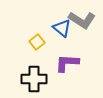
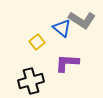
black cross: moved 3 px left, 2 px down; rotated 15 degrees counterclockwise
